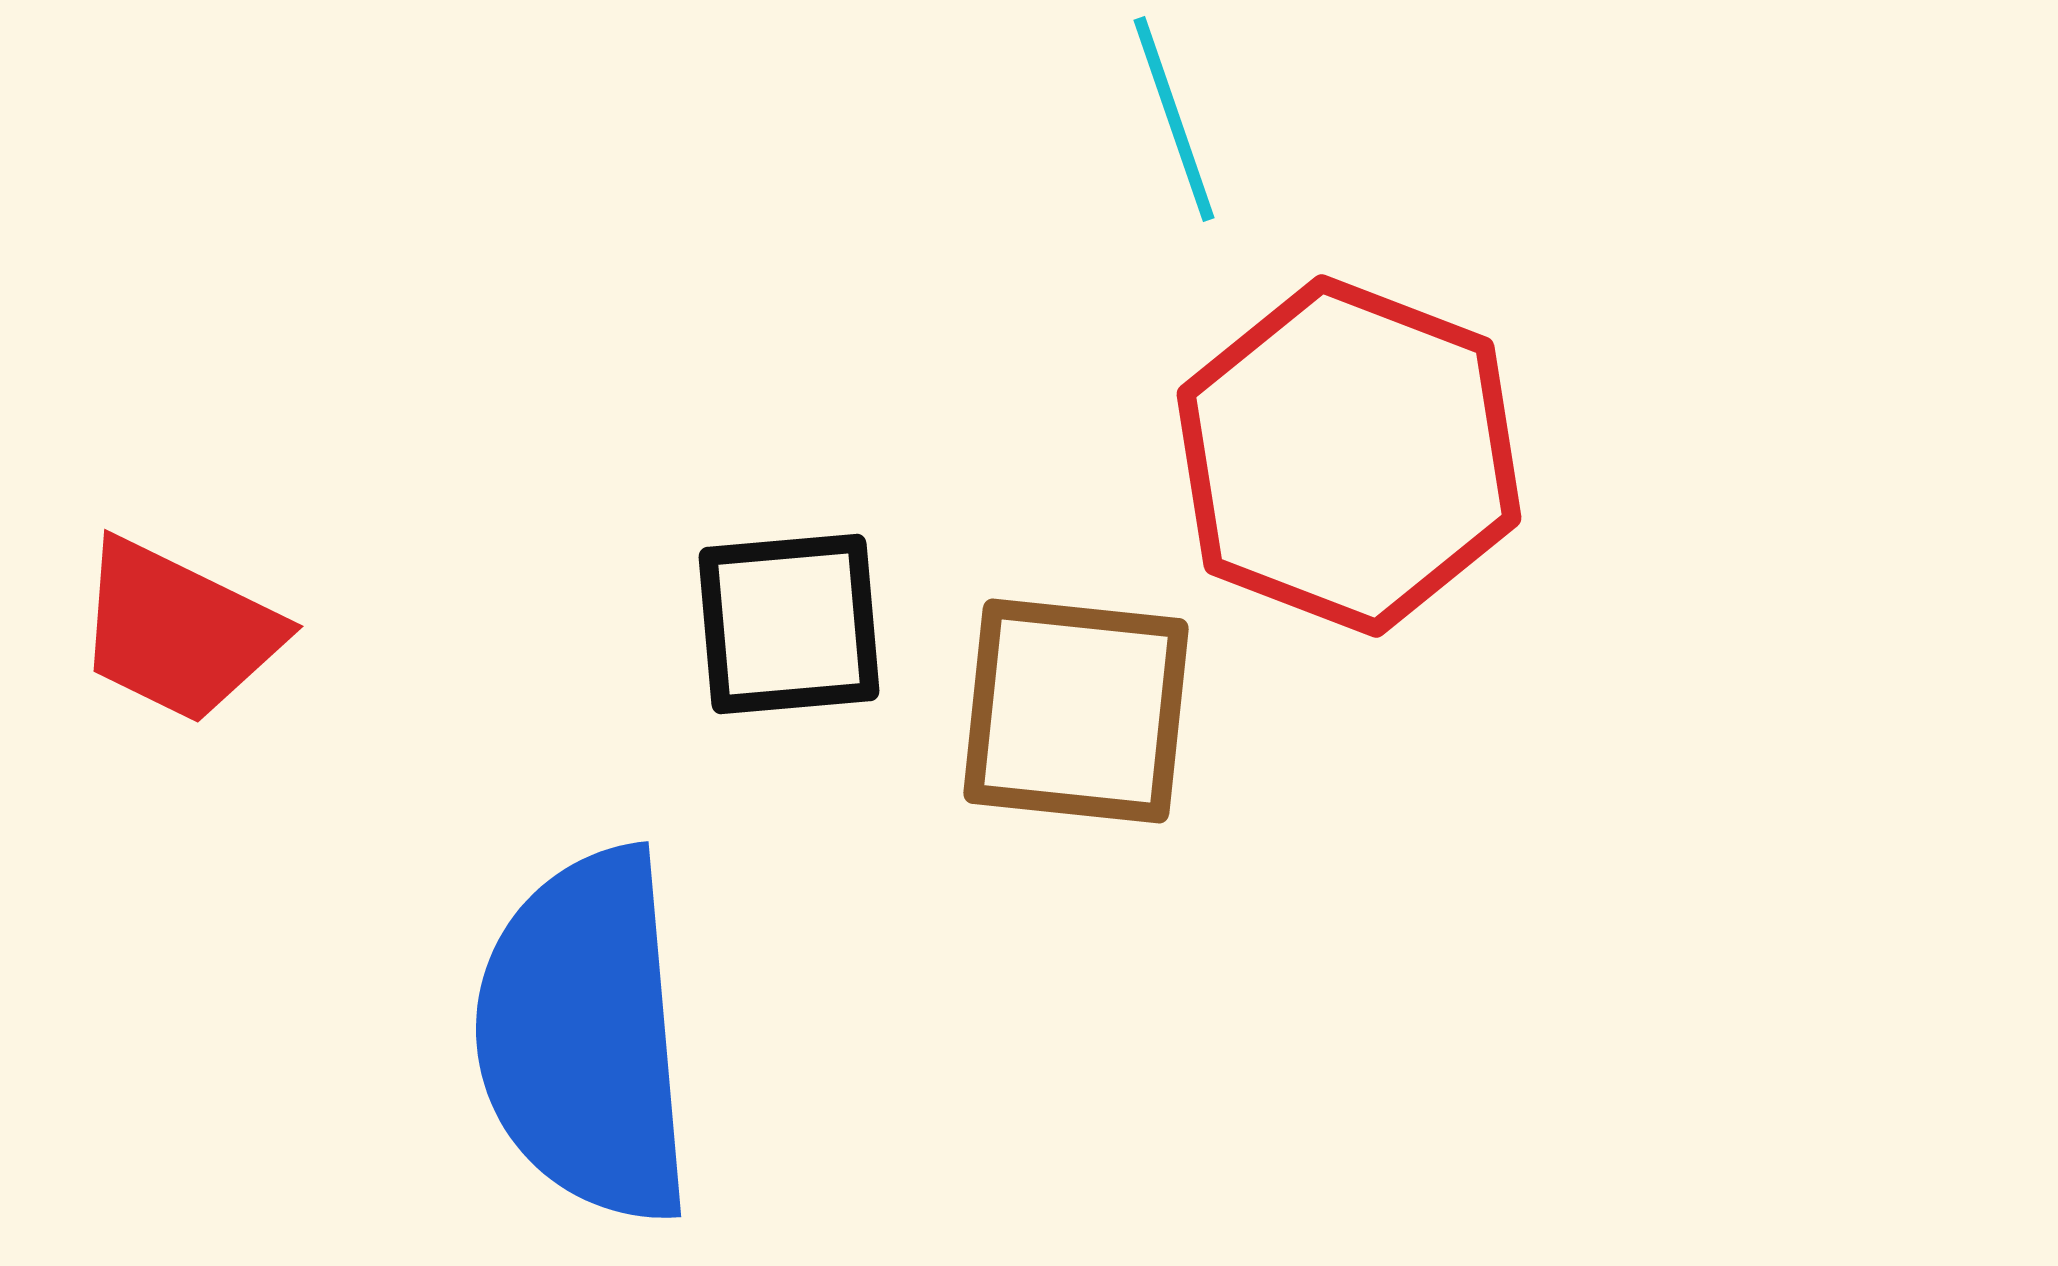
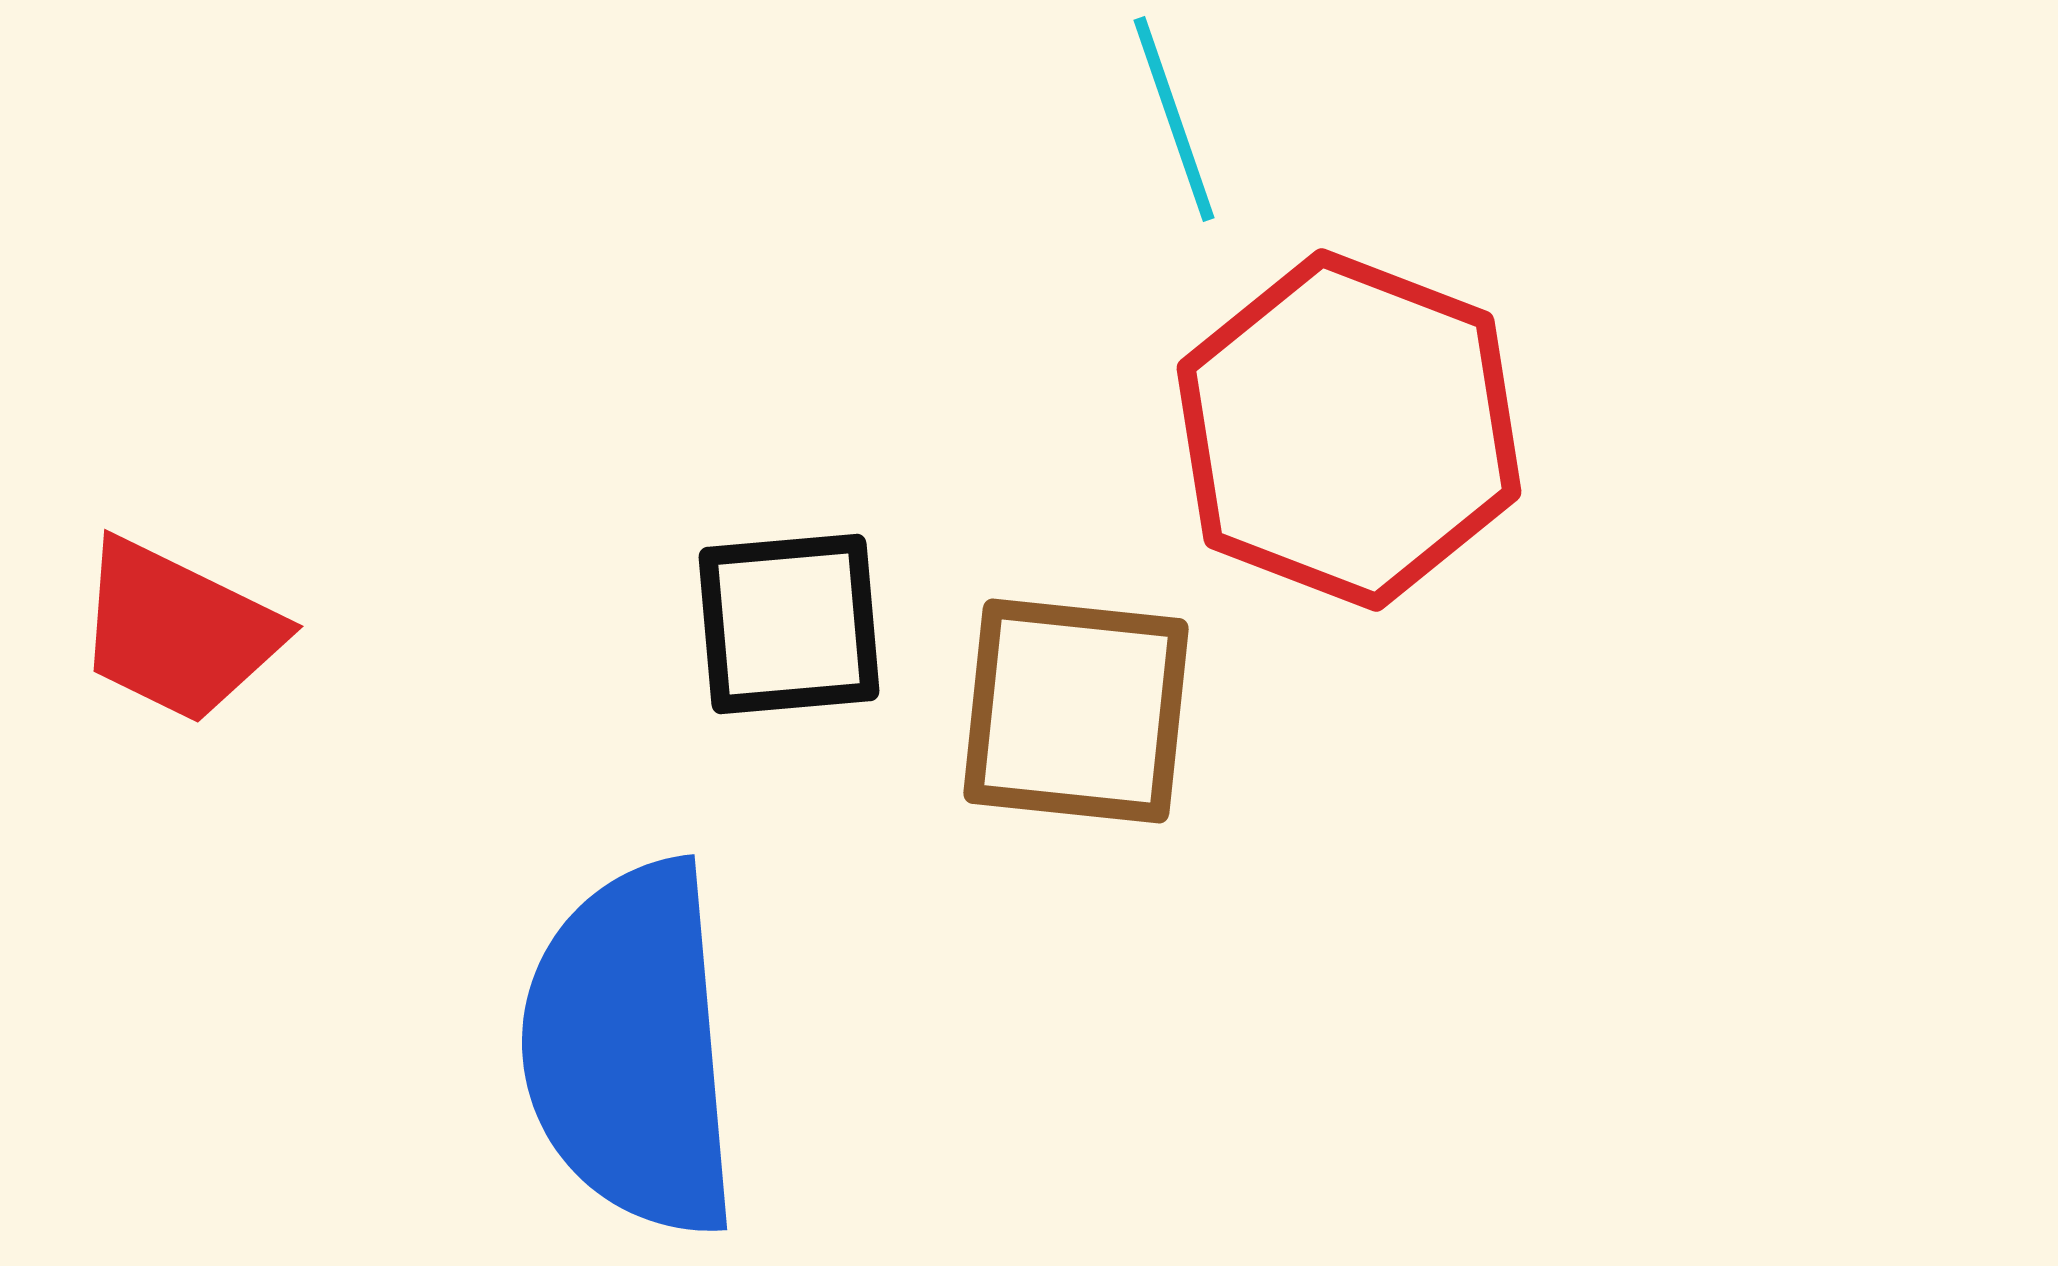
red hexagon: moved 26 px up
blue semicircle: moved 46 px right, 13 px down
